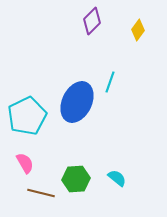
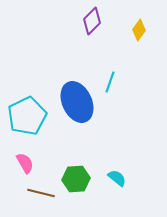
yellow diamond: moved 1 px right
blue ellipse: rotated 51 degrees counterclockwise
